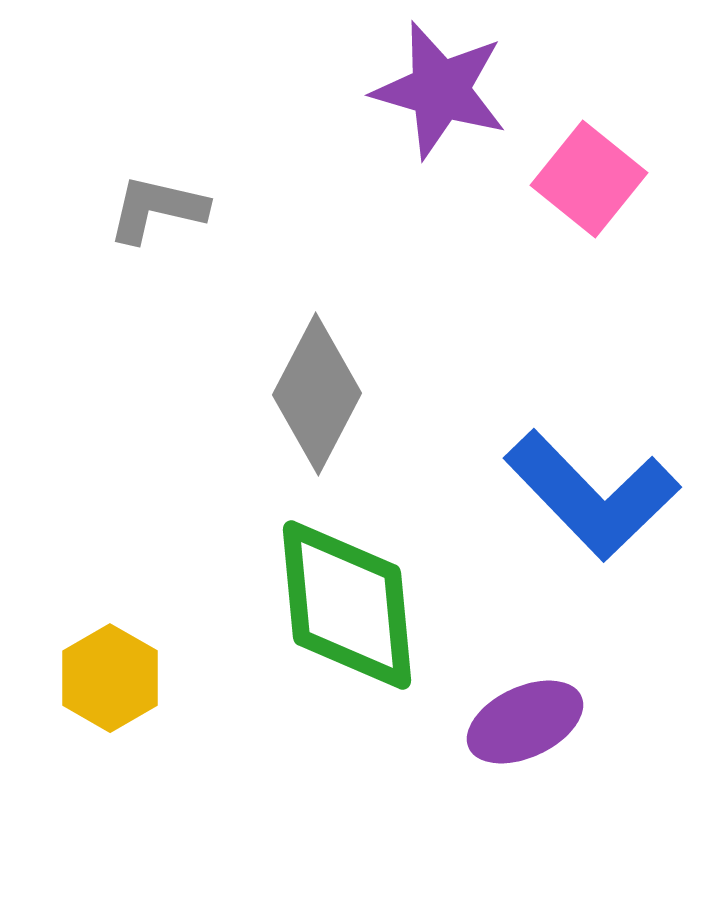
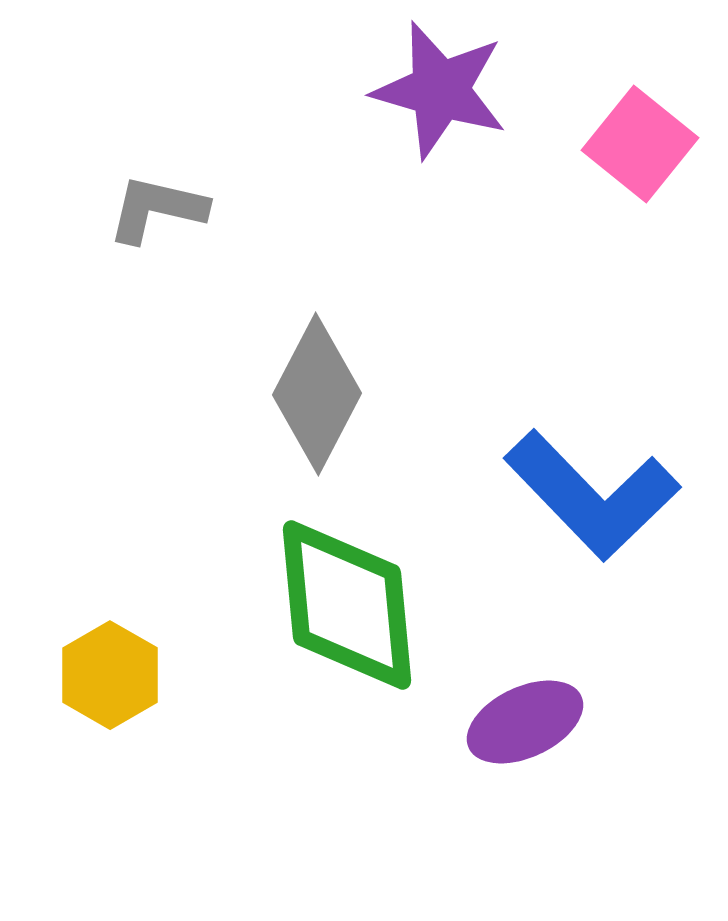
pink square: moved 51 px right, 35 px up
yellow hexagon: moved 3 px up
